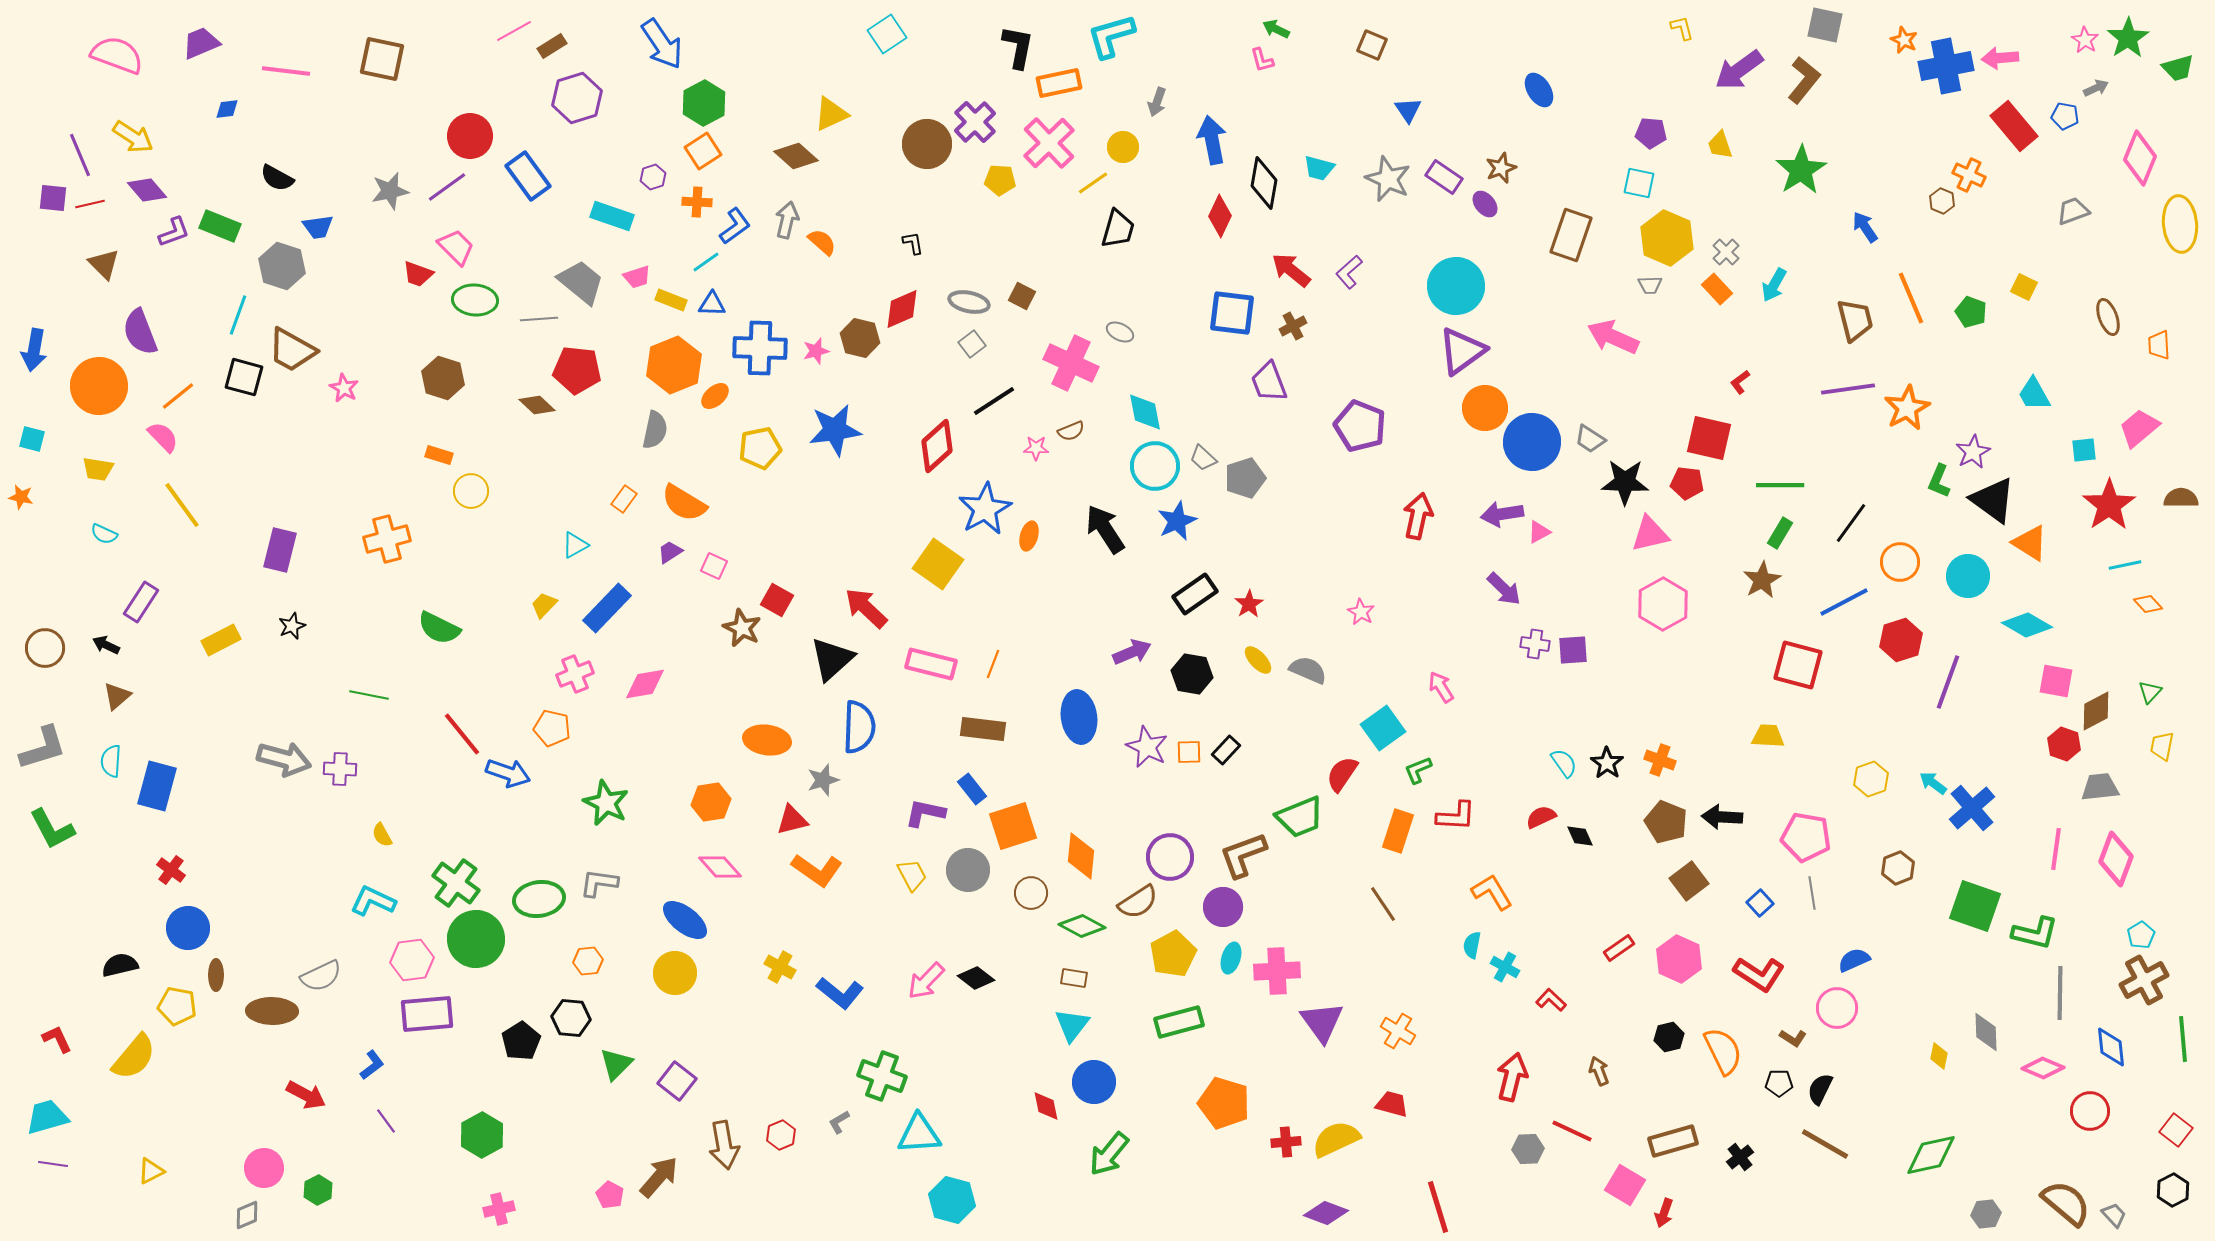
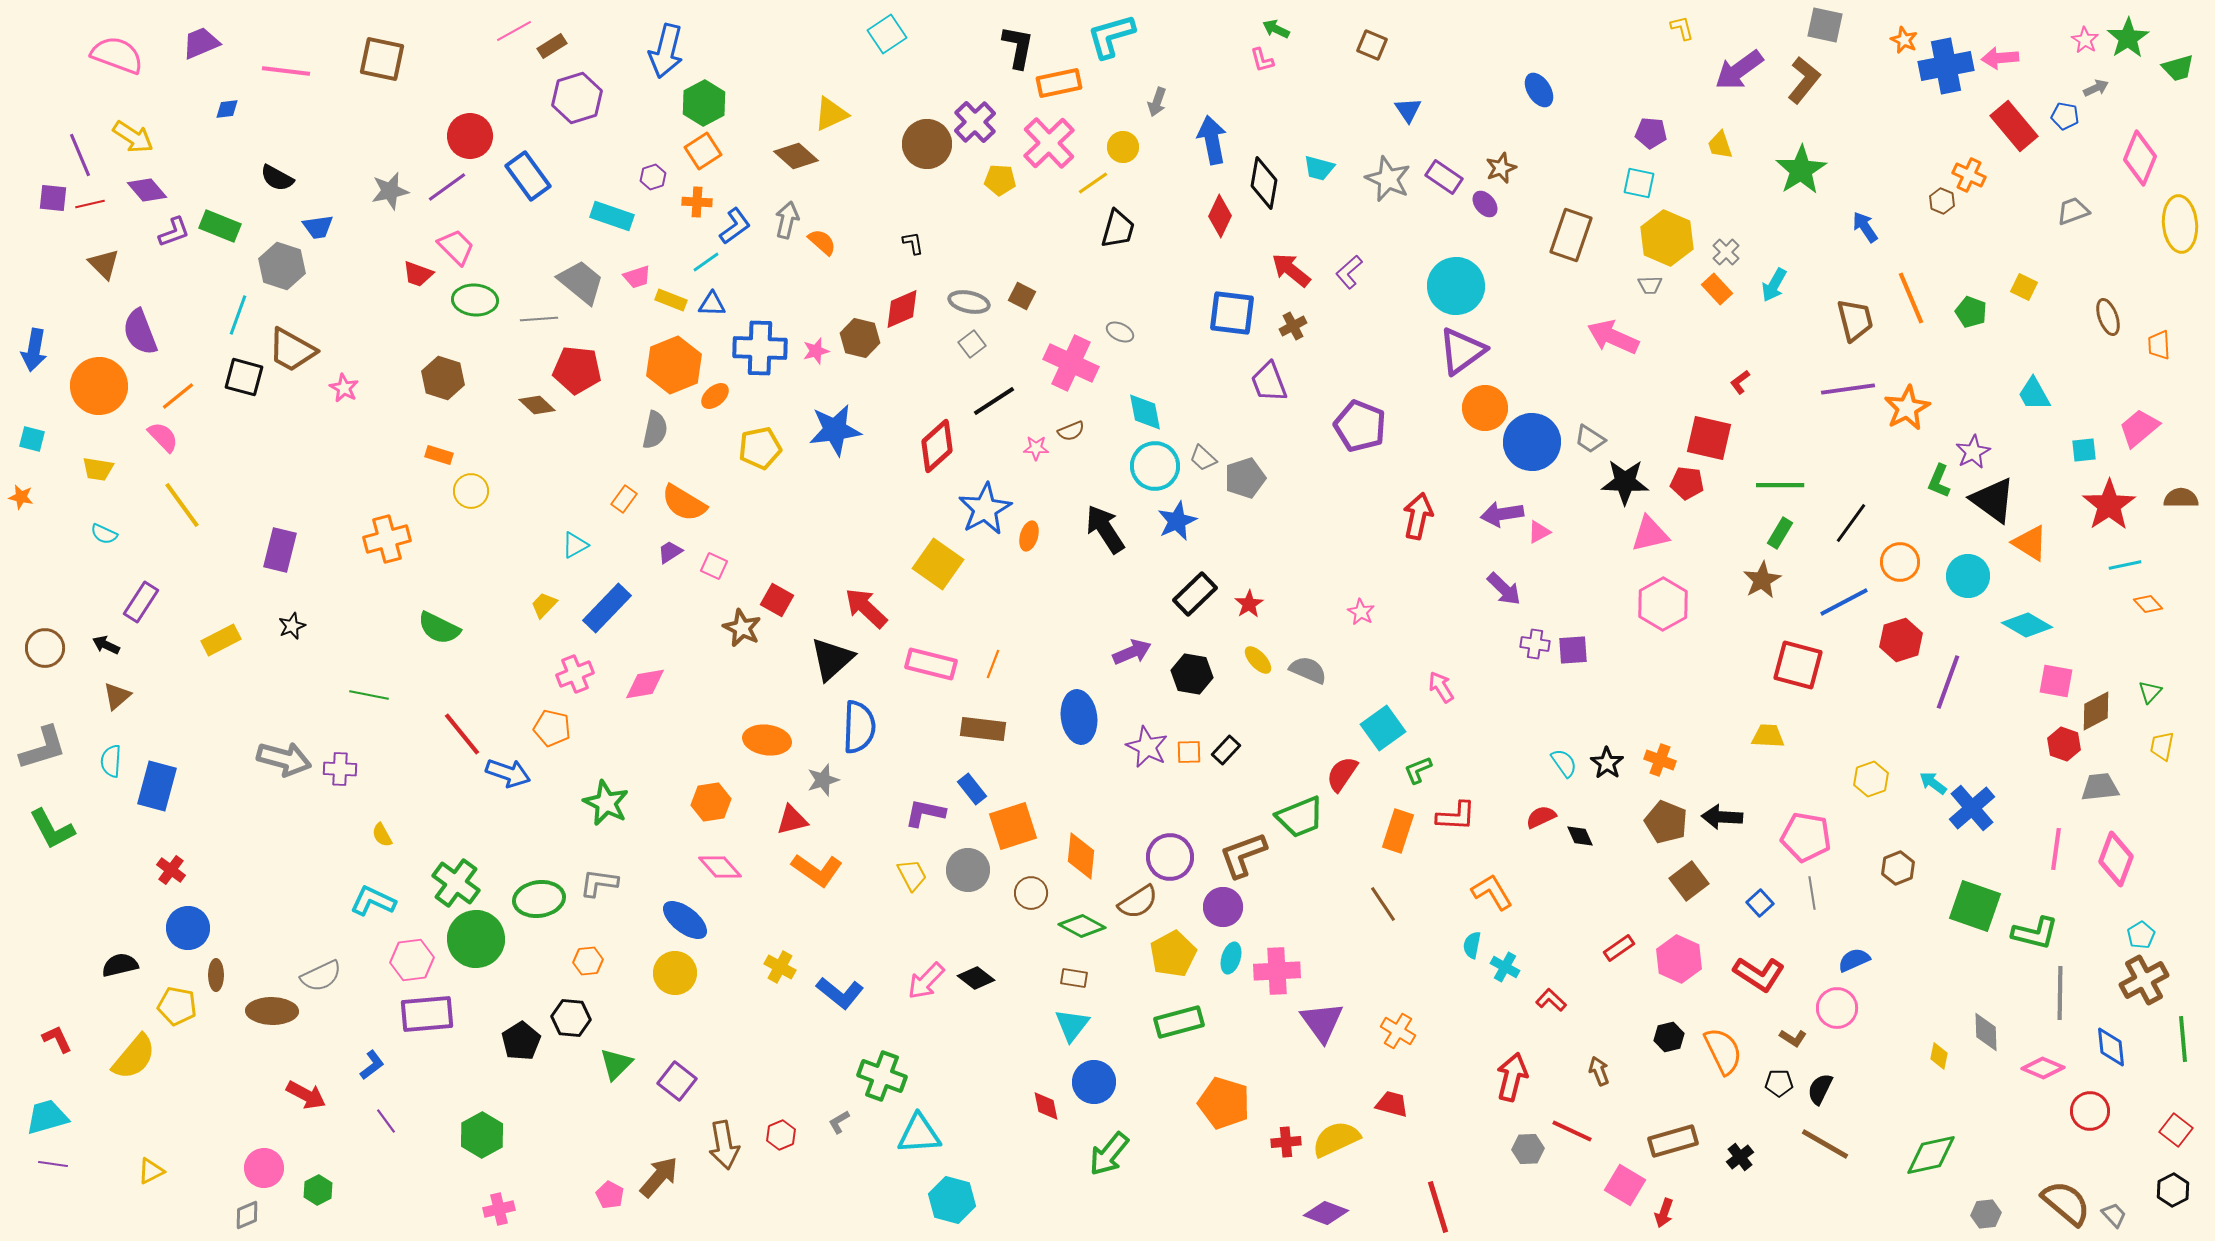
blue arrow at (662, 44): moved 4 px right, 7 px down; rotated 48 degrees clockwise
black rectangle at (1195, 594): rotated 9 degrees counterclockwise
